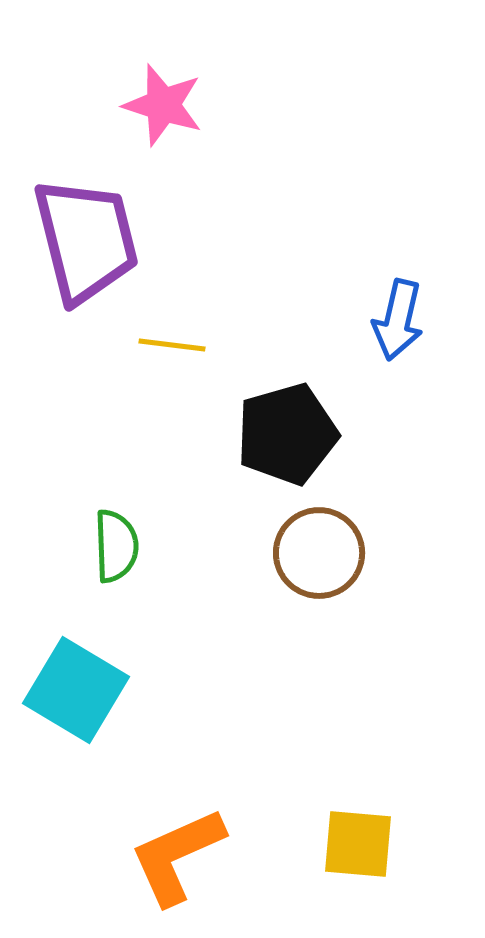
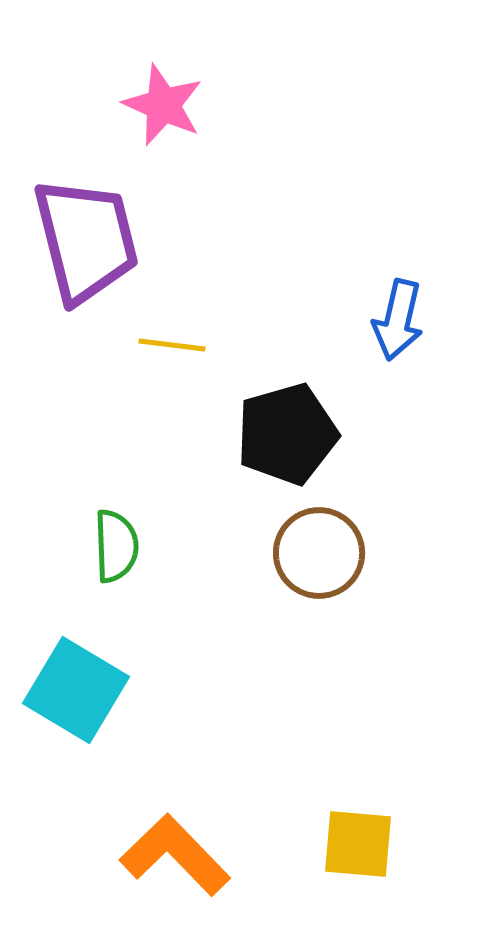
pink star: rotated 6 degrees clockwise
orange L-shape: moved 2 px left, 1 px up; rotated 70 degrees clockwise
